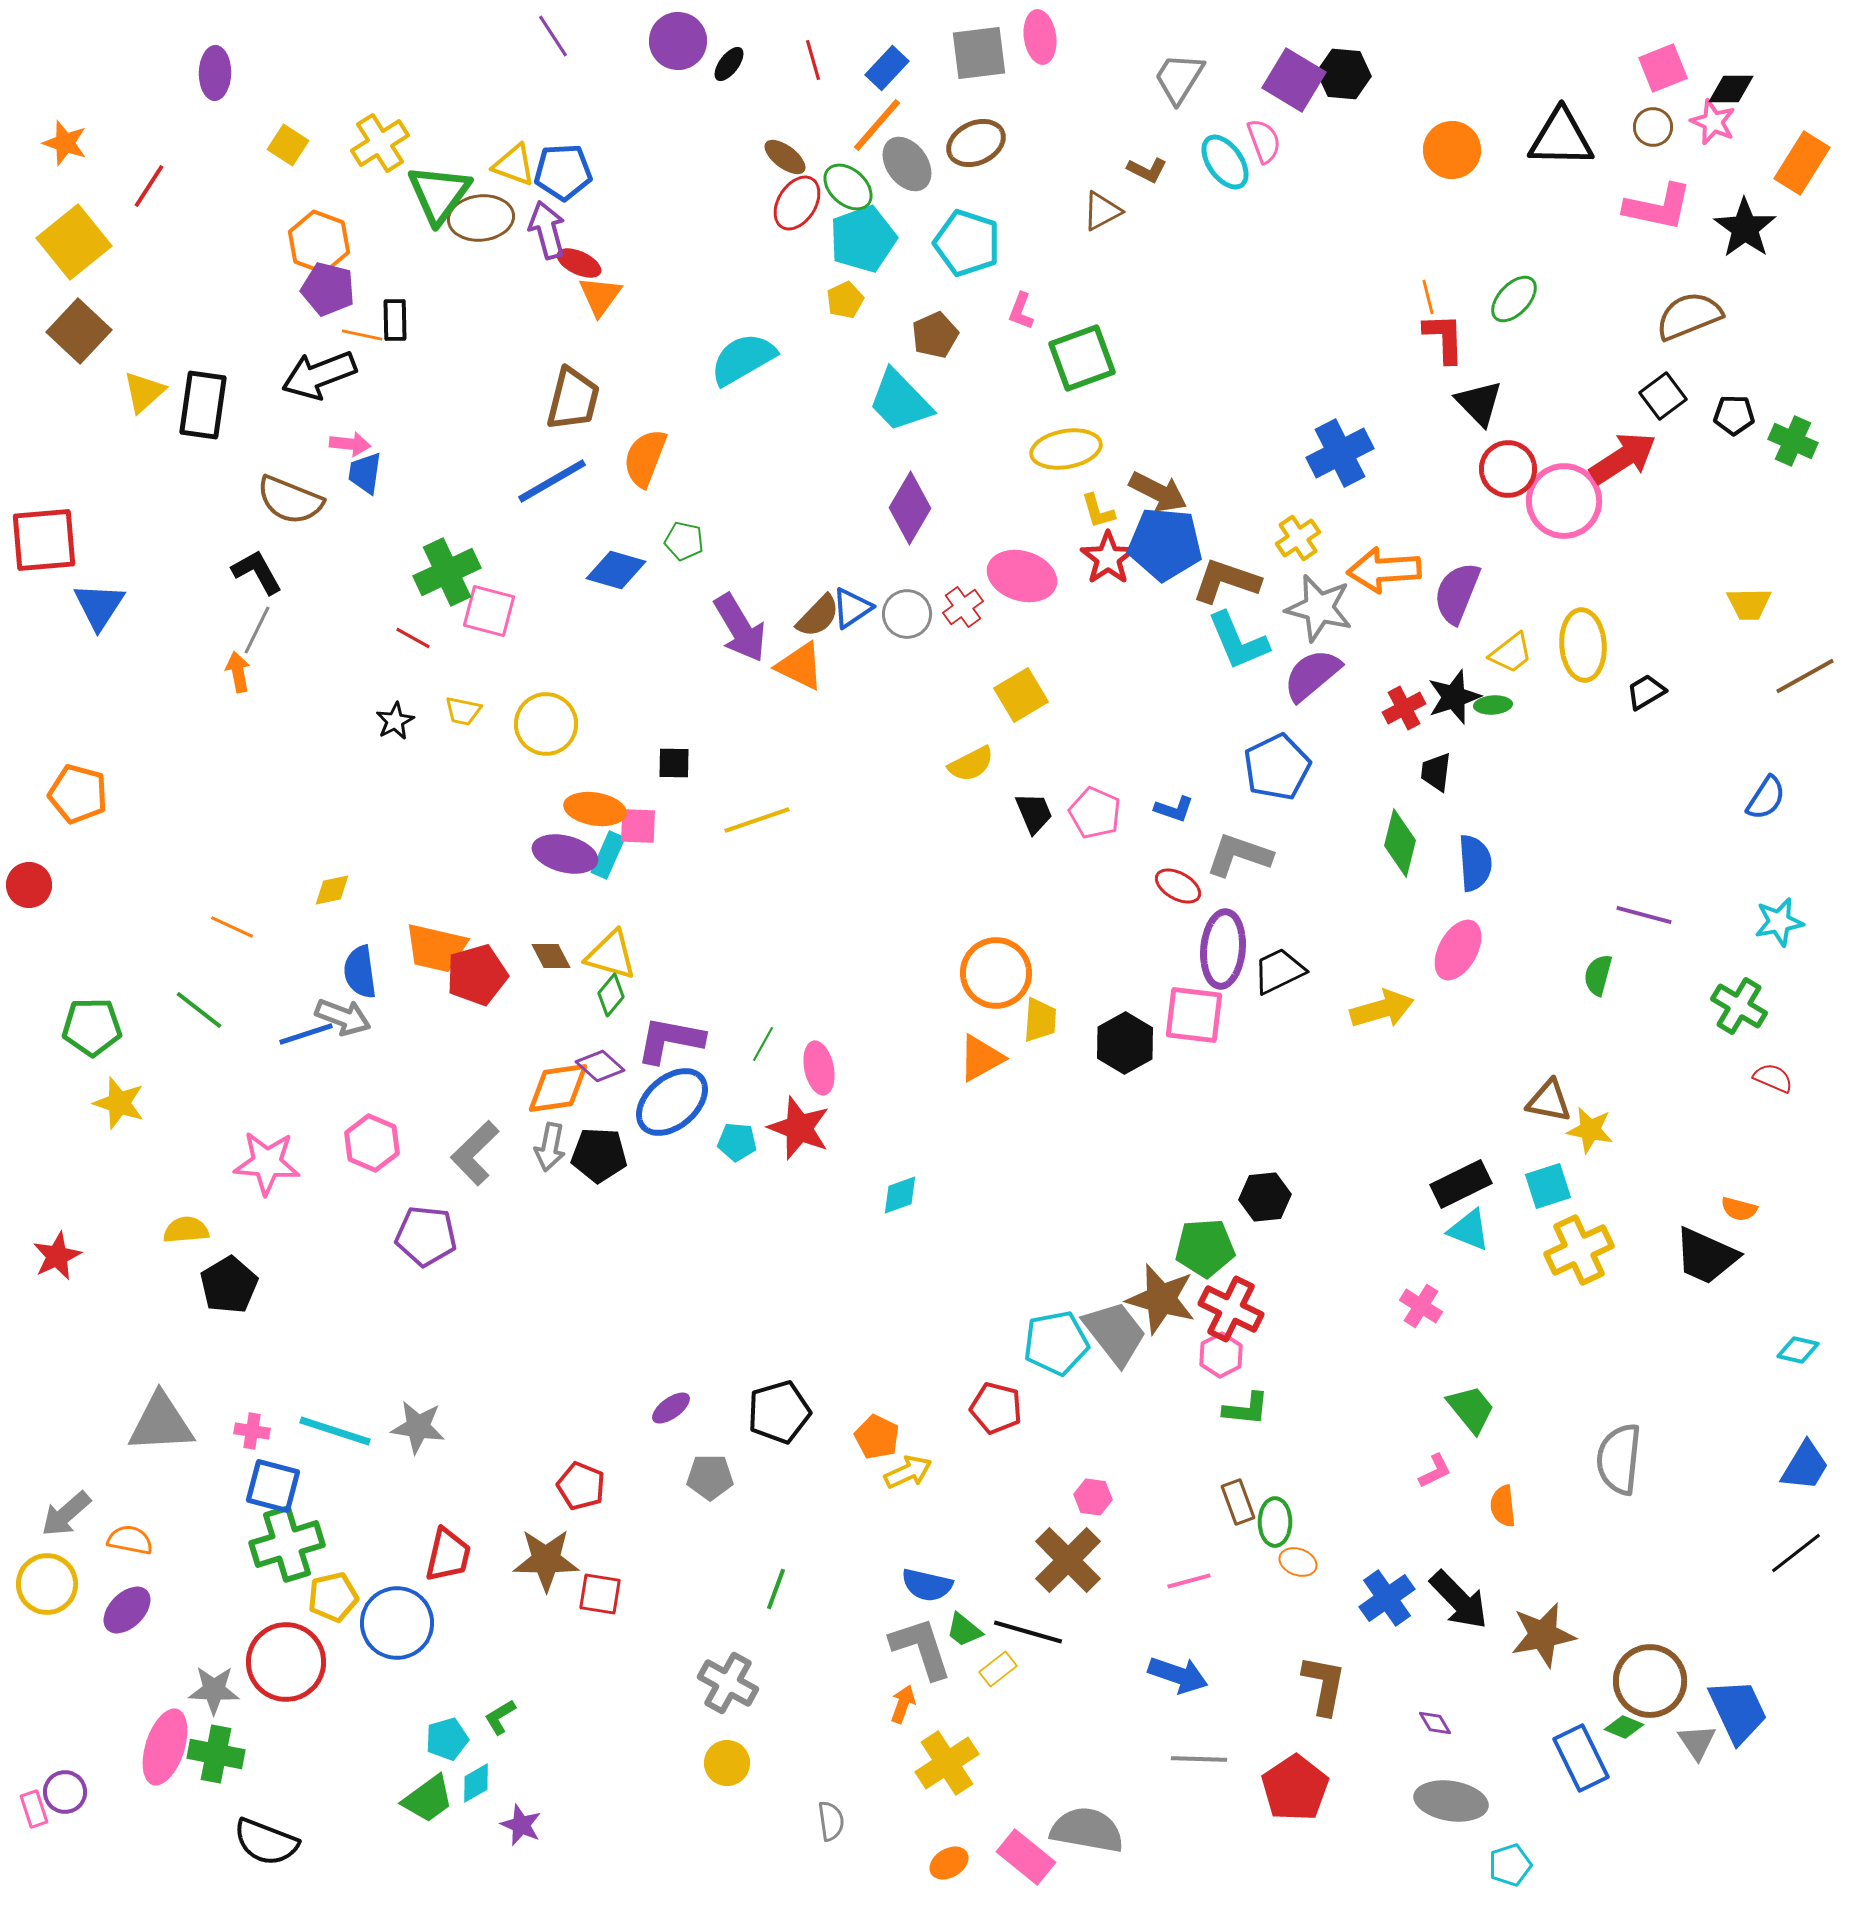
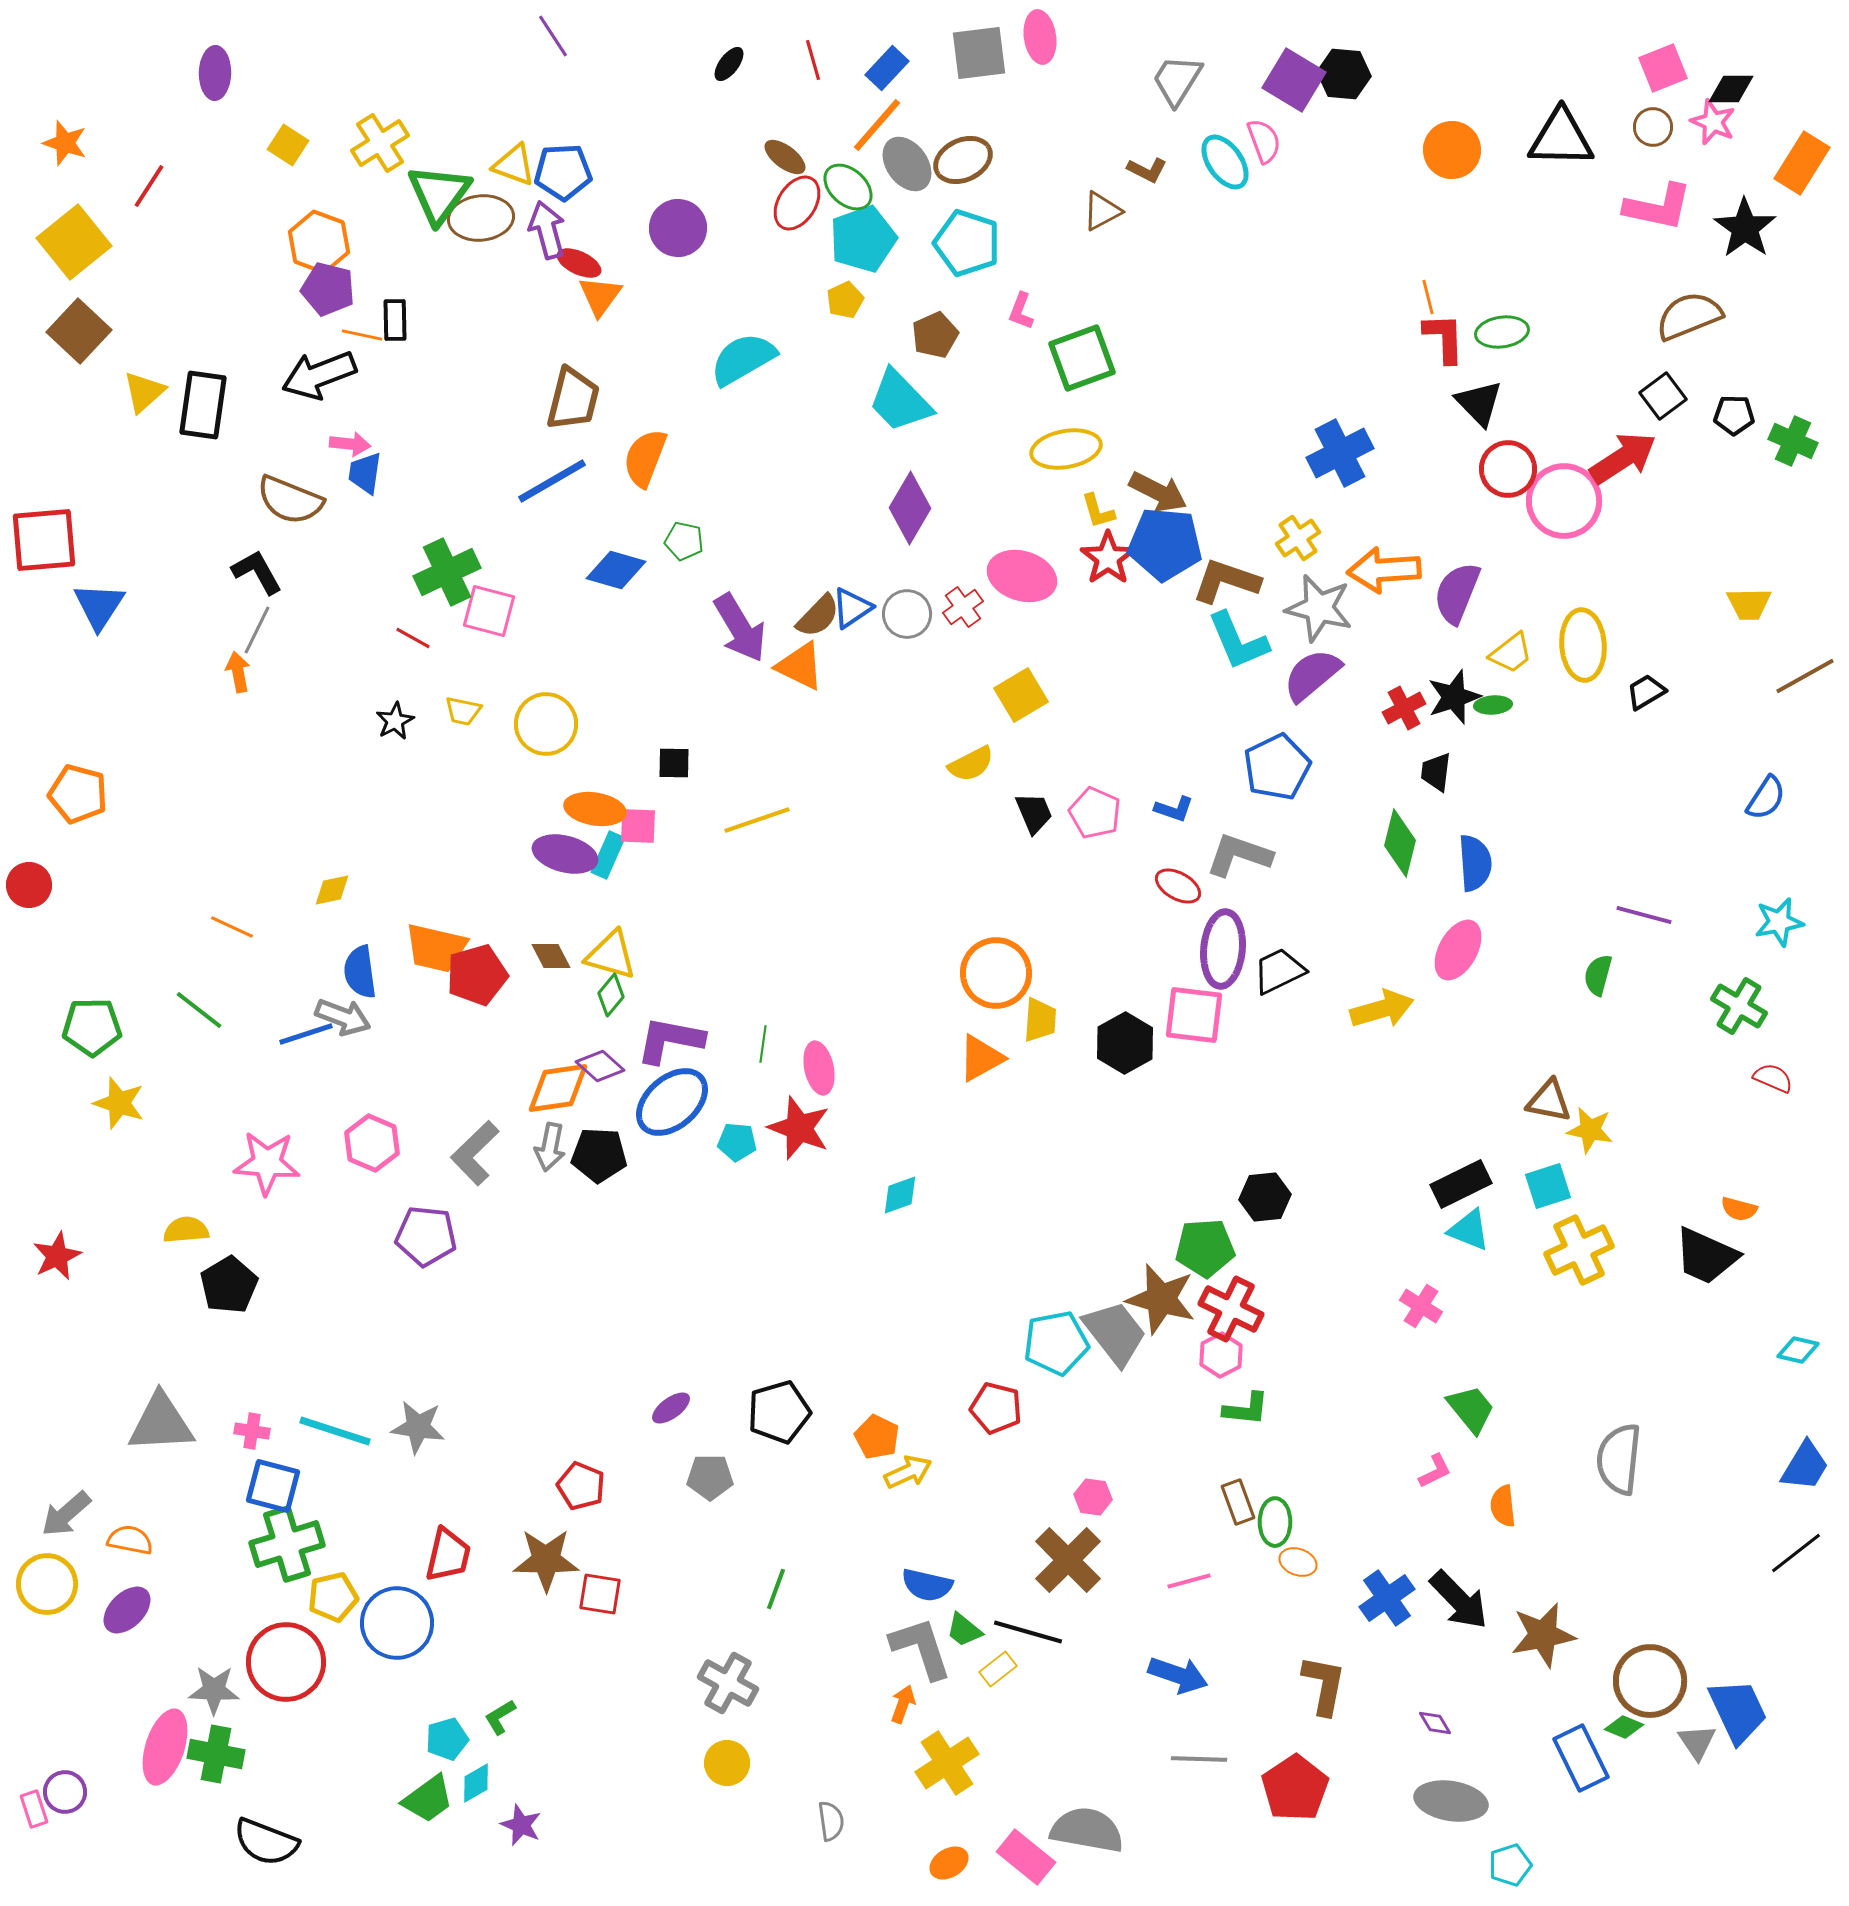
purple circle at (678, 41): moved 187 px down
gray trapezoid at (1179, 78): moved 2 px left, 2 px down
brown ellipse at (976, 143): moved 13 px left, 17 px down
green ellipse at (1514, 299): moved 12 px left, 33 px down; rotated 39 degrees clockwise
green line at (763, 1044): rotated 21 degrees counterclockwise
